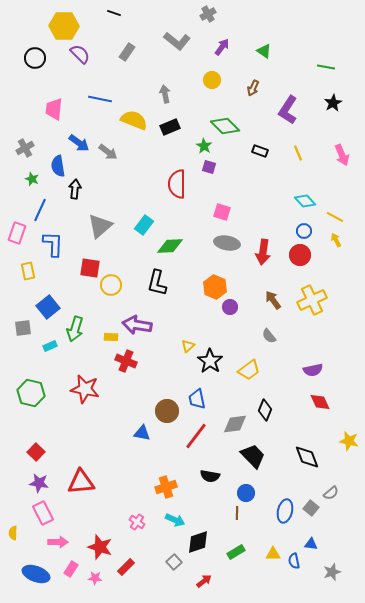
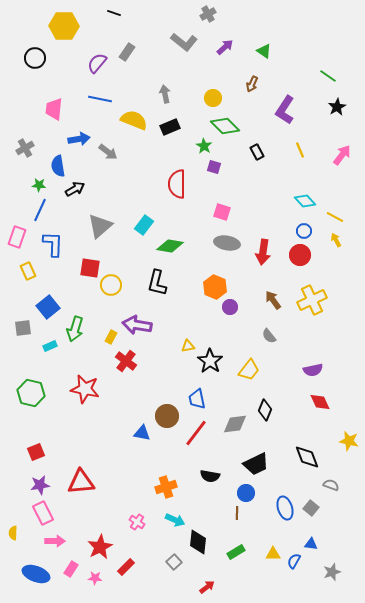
gray L-shape at (177, 41): moved 7 px right, 1 px down
purple arrow at (222, 47): moved 3 px right; rotated 12 degrees clockwise
purple semicircle at (80, 54): moved 17 px right, 9 px down; rotated 95 degrees counterclockwise
green line at (326, 67): moved 2 px right, 9 px down; rotated 24 degrees clockwise
yellow circle at (212, 80): moved 1 px right, 18 px down
brown arrow at (253, 88): moved 1 px left, 4 px up
black star at (333, 103): moved 4 px right, 4 px down
purple L-shape at (288, 110): moved 3 px left
blue arrow at (79, 143): moved 4 px up; rotated 45 degrees counterclockwise
black rectangle at (260, 151): moved 3 px left, 1 px down; rotated 42 degrees clockwise
yellow line at (298, 153): moved 2 px right, 3 px up
pink arrow at (342, 155): rotated 120 degrees counterclockwise
purple square at (209, 167): moved 5 px right
green star at (32, 179): moved 7 px right, 6 px down; rotated 16 degrees counterclockwise
black arrow at (75, 189): rotated 54 degrees clockwise
pink rectangle at (17, 233): moved 4 px down
green diamond at (170, 246): rotated 12 degrees clockwise
yellow rectangle at (28, 271): rotated 12 degrees counterclockwise
yellow rectangle at (111, 337): rotated 64 degrees counterclockwise
yellow triangle at (188, 346): rotated 32 degrees clockwise
red cross at (126, 361): rotated 15 degrees clockwise
yellow trapezoid at (249, 370): rotated 15 degrees counterclockwise
brown circle at (167, 411): moved 5 px down
red line at (196, 436): moved 3 px up
red square at (36, 452): rotated 24 degrees clockwise
black trapezoid at (253, 456): moved 3 px right, 8 px down; rotated 108 degrees clockwise
purple star at (39, 483): moved 1 px right, 2 px down; rotated 18 degrees counterclockwise
gray semicircle at (331, 493): moved 8 px up; rotated 119 degrees counterclockwise
blue ellipse at (285, 511): moved 3 px up; rotated 30 degrees counterclockwise
pink arrow at (58, 542): moved 3 px left, 1 px up
black diamond at (198, 542): rotated 65 degrees counterclockwise
red star at (100, 547): rotated 25 degrees clockwise
blue semicircle at (294, 561): rotated 42 degrees clockwise
red arrow at (204, 581): moved 3 px right, 6 px down
